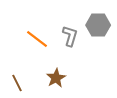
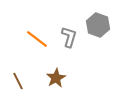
gray hexagon: rotated 20 degrees clockwise
gray L-shape: moved 1 px left, 1 px down
brown line: moved 1 px right, 2 px up
